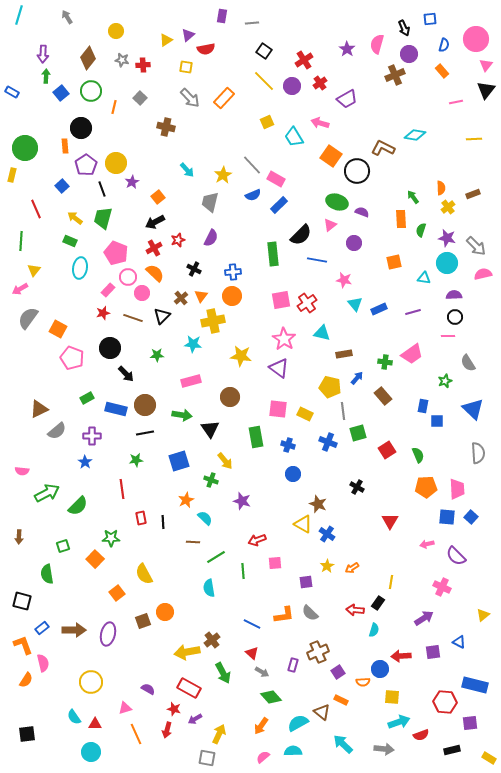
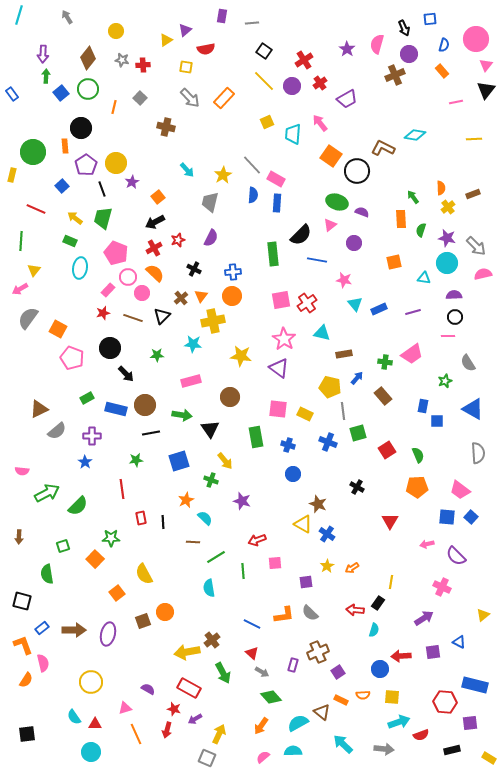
purple triangle at (188, 35): moved 3 px left, 5 px up
green circle at (91, 91): moved 3 px left, 2 px up
blue rectangle at (12, 92): moved 2 px down; rotated 24 degrees clockwise
pink arrow at (320, 123): rotated 36 degrees clockwise
cyan trapezoid at (294, 137): moved 1 px left, 3 px up; rotated 35 degrees clockwise
green circle at (25, 148): moved 8 px right, 4 px down
blue semicircle at (253, 195): rotated 63 degrees counterclockwise
blue rectangle at (279, 205): moved 2 px left, 2 px up; rotated 42 degrees counterclockwise
red line at (36, 209): rotated 42 degrees counterclockwise
blue triangle at (473, 409): rotated 15 degrees counterclockwise
black line at (145, 433): moved 6 px right
orange pentagon at (426, 487): moved 9 px left
pink trapezoid at (457, 489): moved 3 px right, 1 px down; rotated 130 degrees clockwise
orange semicircle at (363, 682): moved 13 px down
gray square at (207, 758): rotated 12 degrees clockwise
